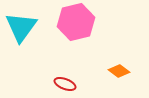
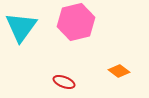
red ellipse: moved 1 px left, 2 px up
